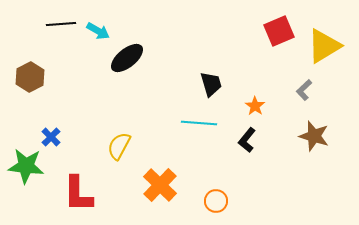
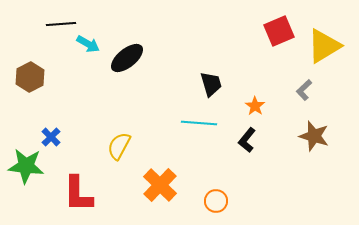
cyan arrow: moved 10 px left, 13 px down
